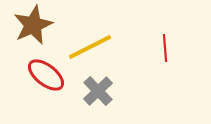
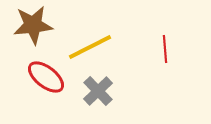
brown star: rotated 18 degrees clockwise
red line: moved 1 px down
red ellipse: moved 2 px down
